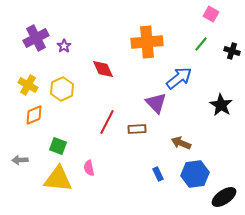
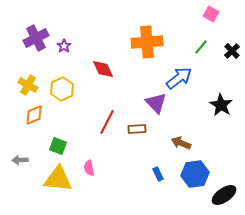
green line: moved 3 px down
black cross: rotated 28 degrees clockwise
black ellipse: moved 2 px up
